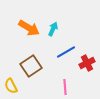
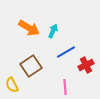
cyan arrow: moved 2 px down
red cross: moved 1 px left, 2 px down
yellow semicircle: moved 1 px right, 1 px up
